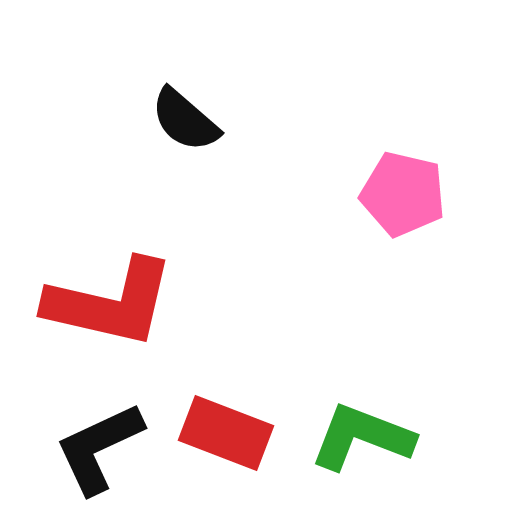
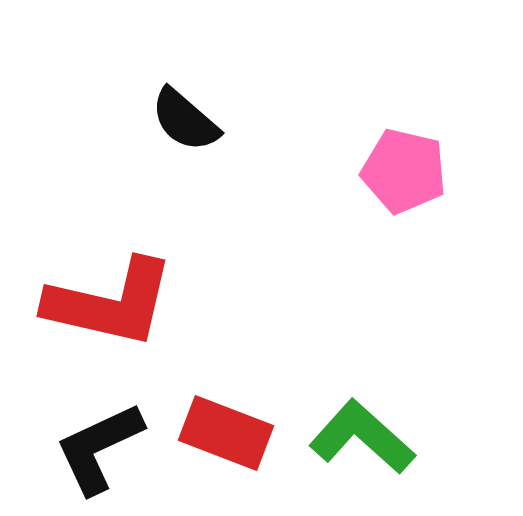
pink pentagon: moved 1 px right, 23 px up
green L-shape: rotated 21 degrees clockwise
